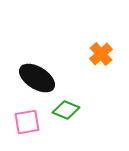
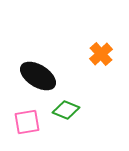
black ellipse: moved 1 px right, 2 px up
